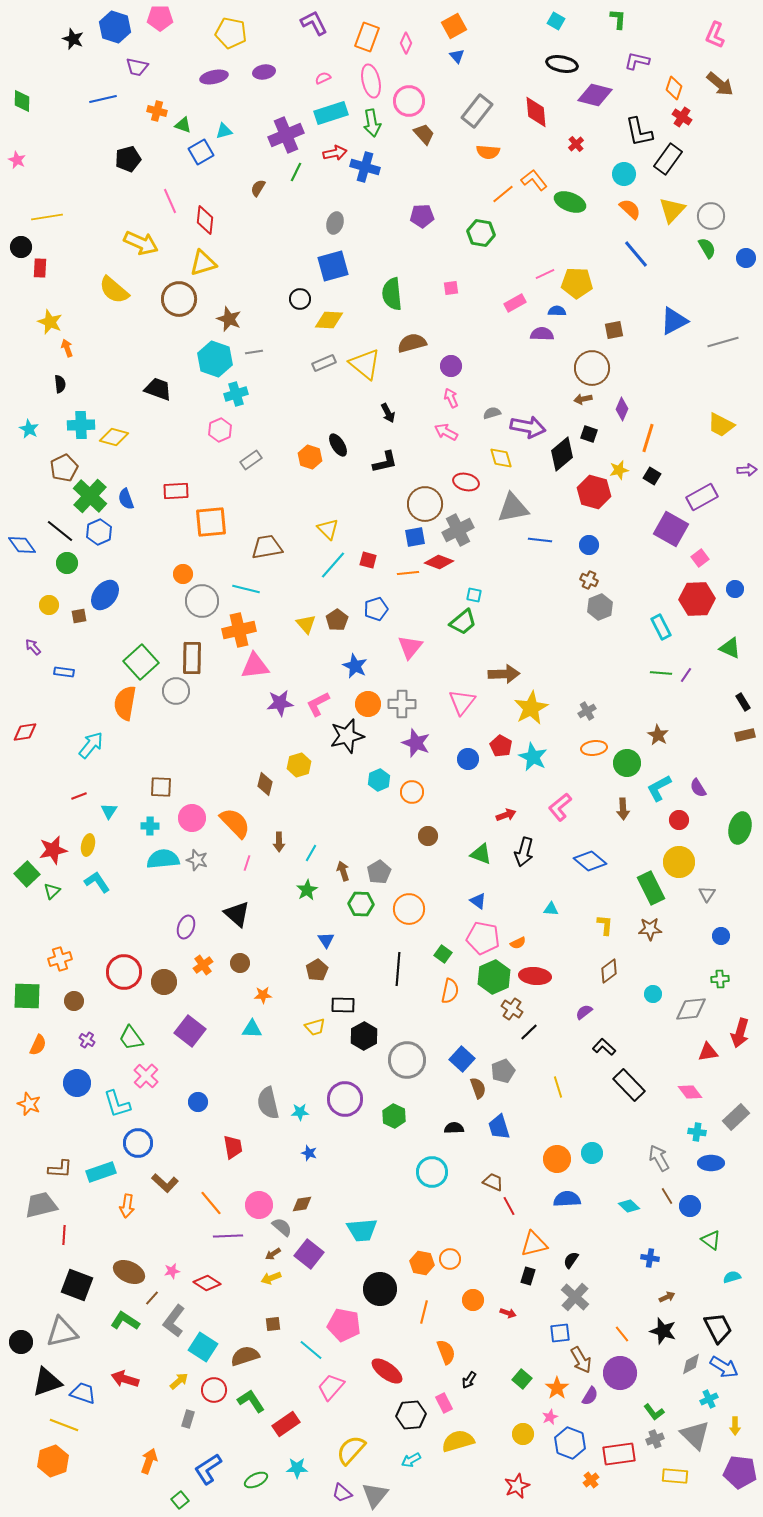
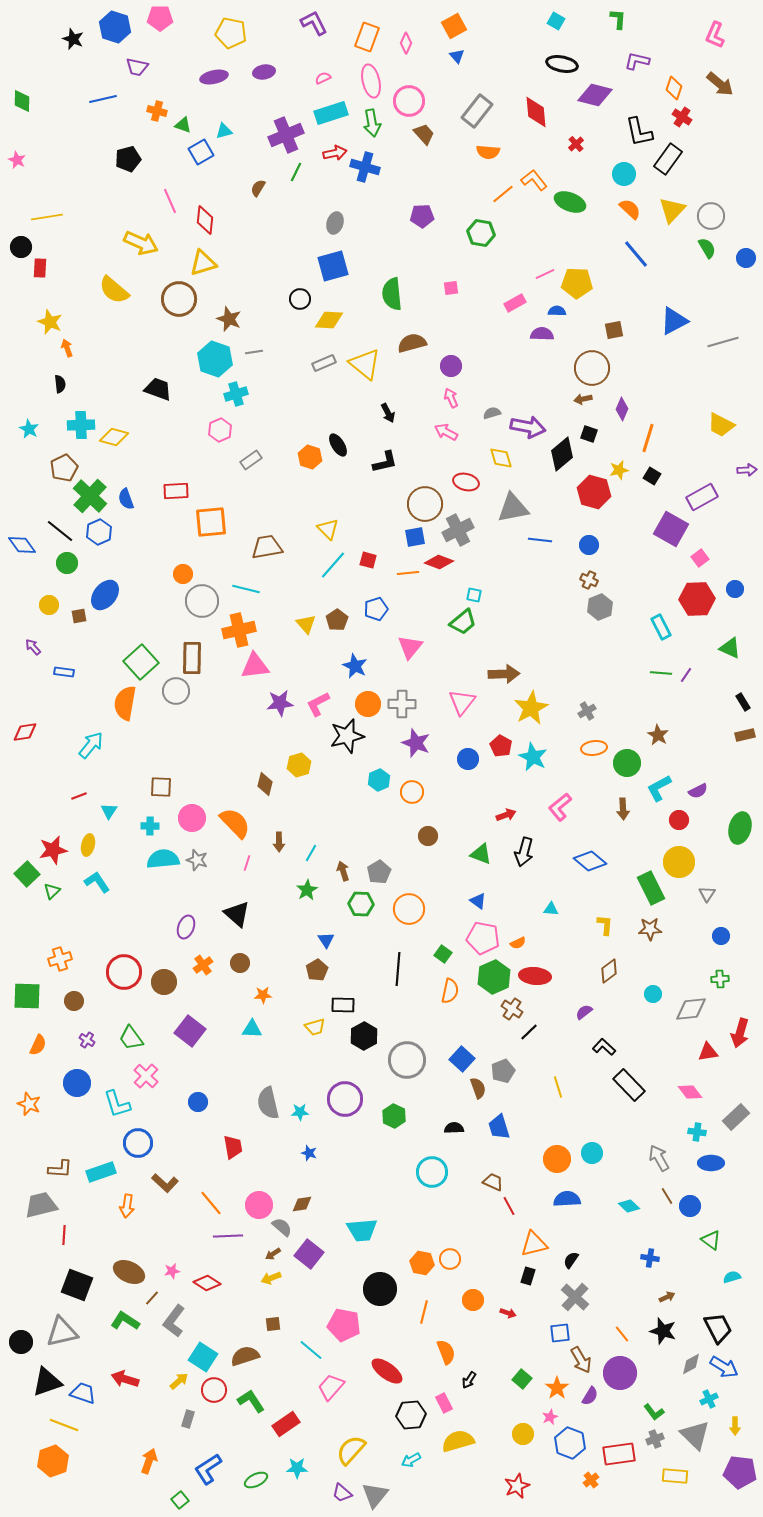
purple semicircle at (698, 788): moved 3 px down; rotated 84 degrees counterclockwise
cyan square at (203, 1347): moved 10 px down
